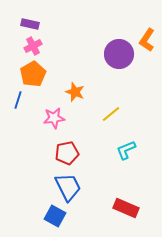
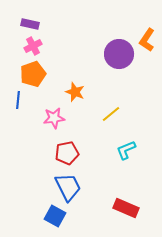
orange pentagon: rotated 10 degrees clockwise
blue line: rotated 12 degrees counterclockwise
